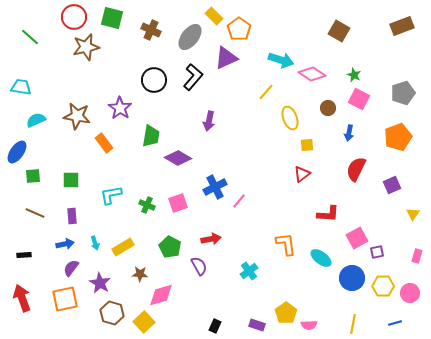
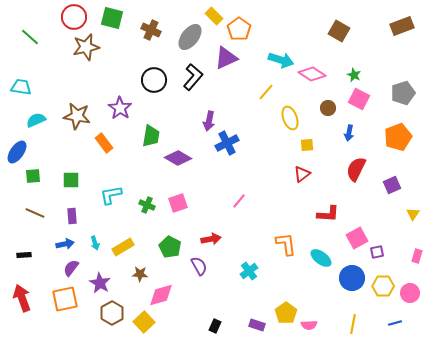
blue cross at (215, 187): moved 12 px right, 44 px up
brown hexagon at (112, 313): rotated 15 degrees clockwise
